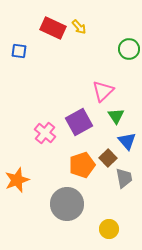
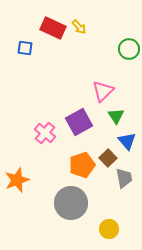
blue square: moved 6 px right, 3 px up
gray circle: moved 4 px right, 1 px up
